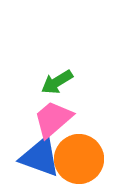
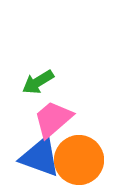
green arrow: moved 19 px left
orange circle: moved 1 px down
